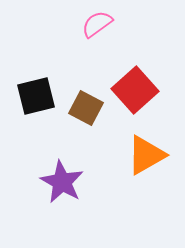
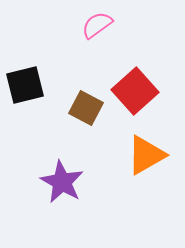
pink semicircle: moved 1 px down
red square: moved 1 px down
black square: moved 11 px left, 11 px up
